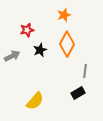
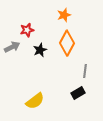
orange diamond: moved 1 px up
gray arrow: moved 9 px up
yellow semicircle: rotated 12 degrees clockwise
